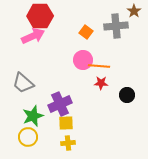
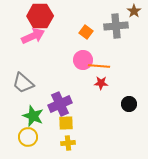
black circle: moved 2 px right, 9 px down
green star: rotated 30 degrees counterclockwise
